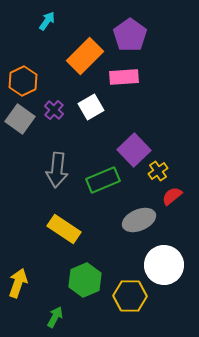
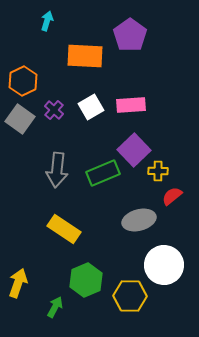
cyan arrow: rotated 18 degrees counterclockwise
orange rectangle: rotated 48 degrees clockwise
pink rectangle: moved 7 px right, 28 px down
yellow cross: rotated 36 degrees clockwise
green rectangle: moved 7 px up
gray ellipse: rotated 8 degrees clockwise
green hexagon: moved 1 px right
green arrow: moved 10 px up
